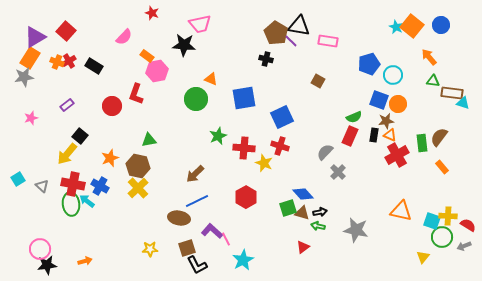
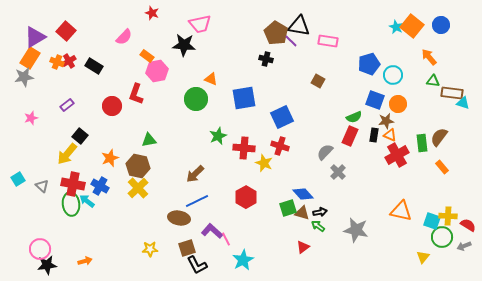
blue square at (379, 100): moved 4 px left
green arrow at (318, 226): rotated 24 degrees clockwise
